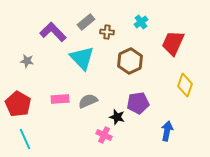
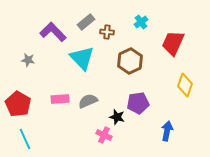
gray star: moved 1 px right, 1 px up
